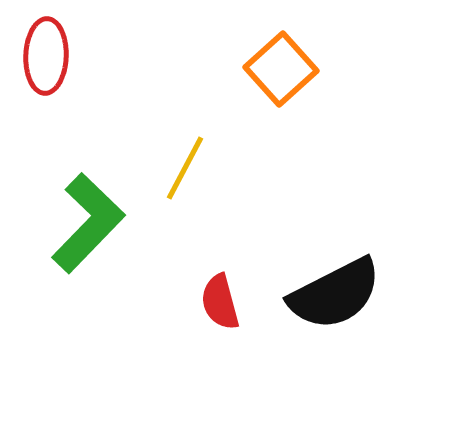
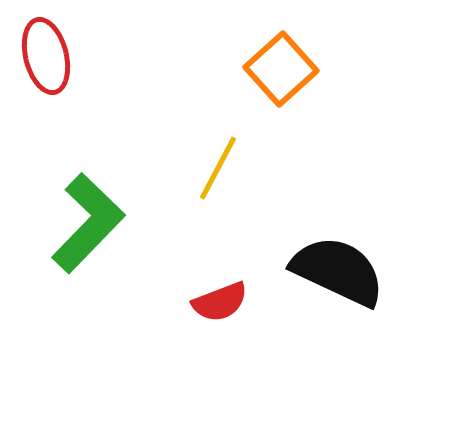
red ellipse: rotated 16 degrees counterclockwise
yellow line: moved 33 px right
black semicircle: moved 3 px right, 23 px up; rotated 128 degrees counterclockwise
red semicircle: rotated 96 degrees counterclockwise
